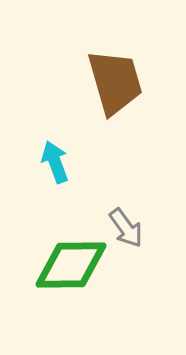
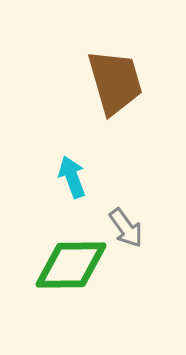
cyan arrow: moved 17 px right, 15 px down
